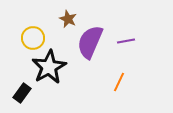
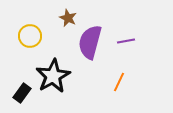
brown star: moved 1 px up
yellow circle: moved 3 px left, 2 px up
purple semicircle: rotated 8 degrees counterclockwise
black star: moved 4 px right, 9 px down
